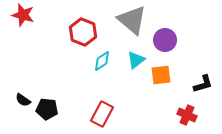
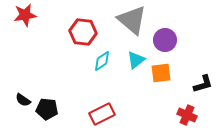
red star: moved 2 px right; rotated 25 degrees counterclockwise
red hexagon: rotated 16 degrees counterclockwise
orange square: moved 2 px up
red rectangle: rotated 35 degrees clockwise
